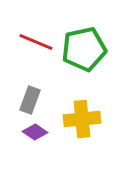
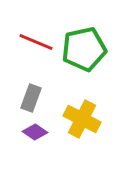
gray rectangle: moved 1 px right, 2 px up
yellow cross: rotated 33 degrees clockwise
